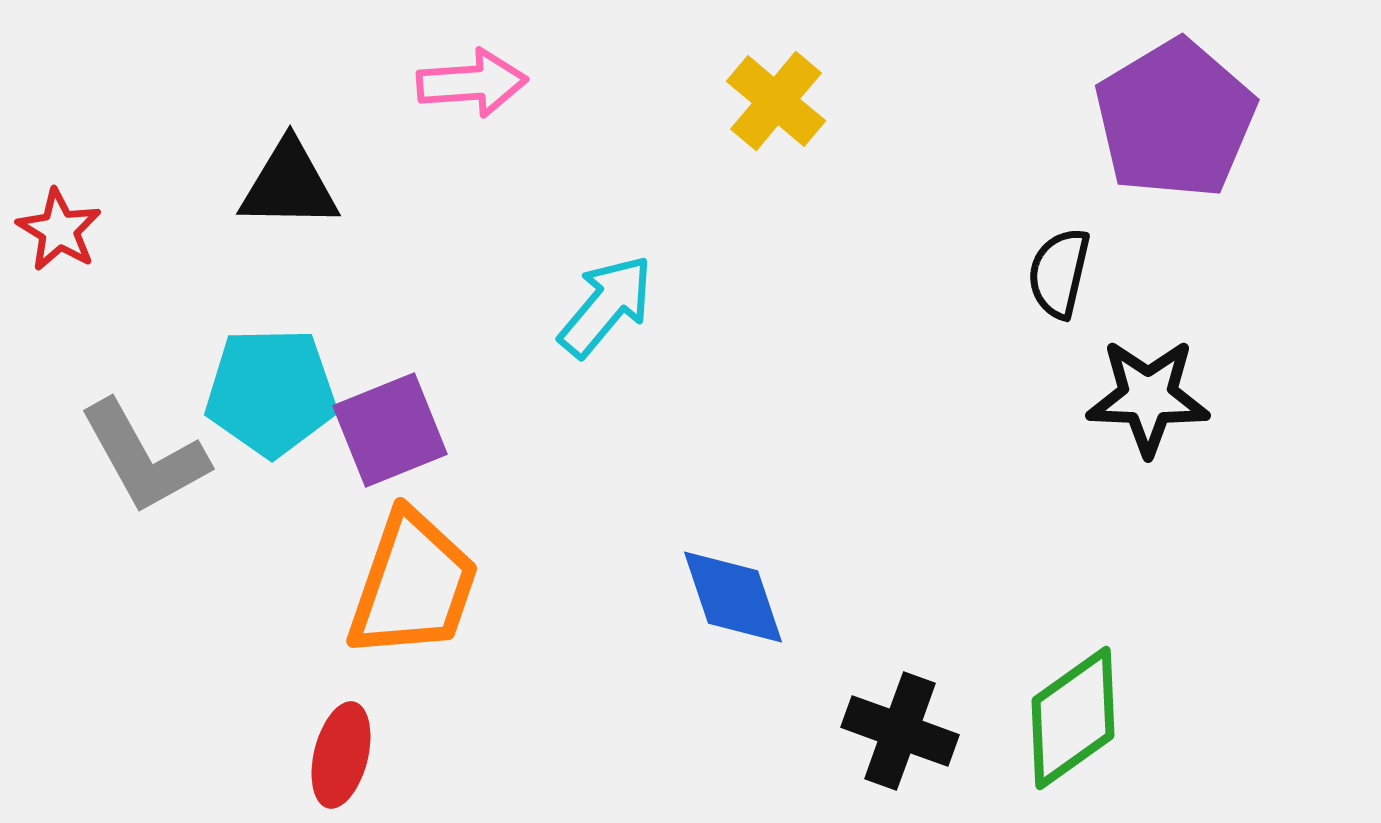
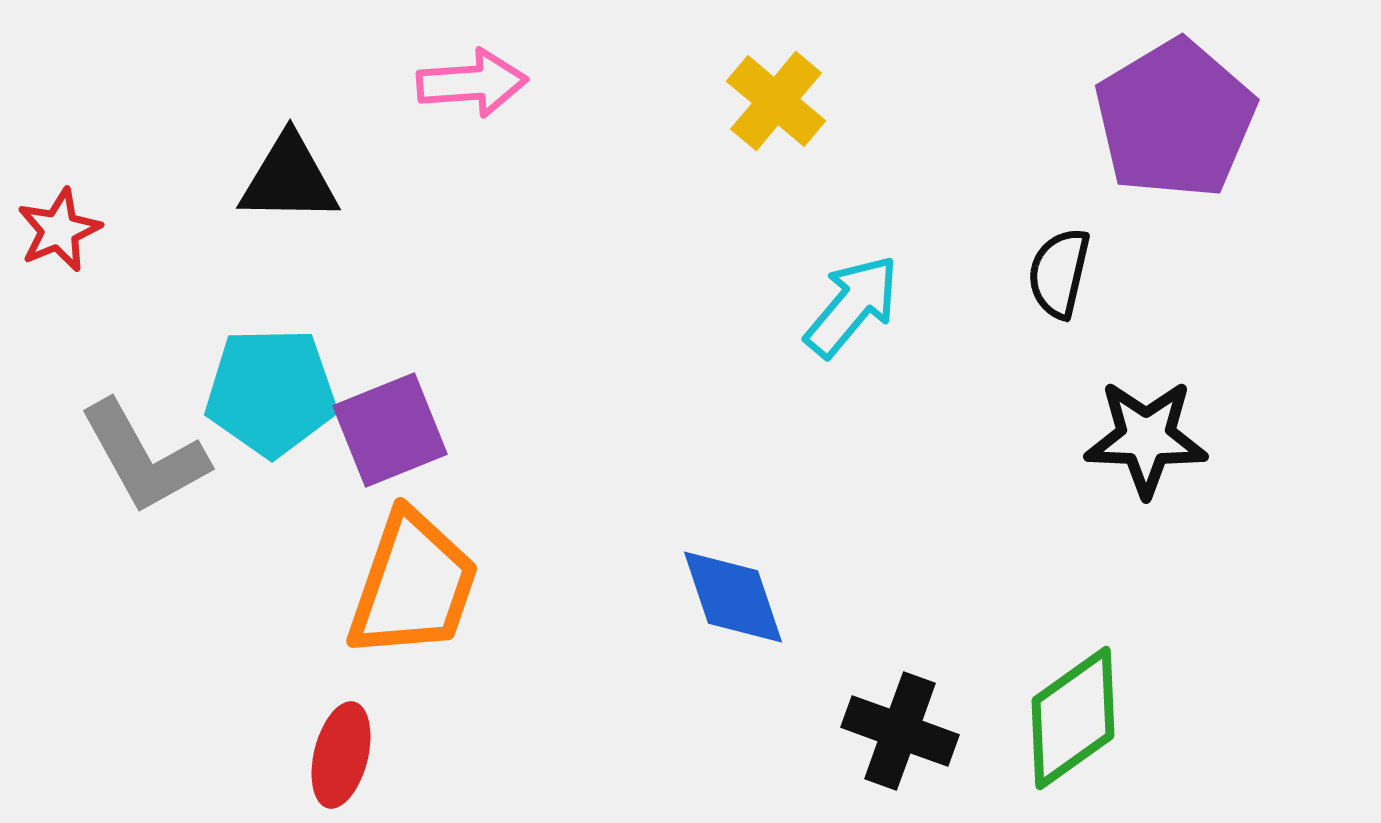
black triangle: moved 6 px up
red star: rotated 18 degrees clockwise
cyan arrow: moved 246 px right
black star: moved 2 px left, 41 px down
